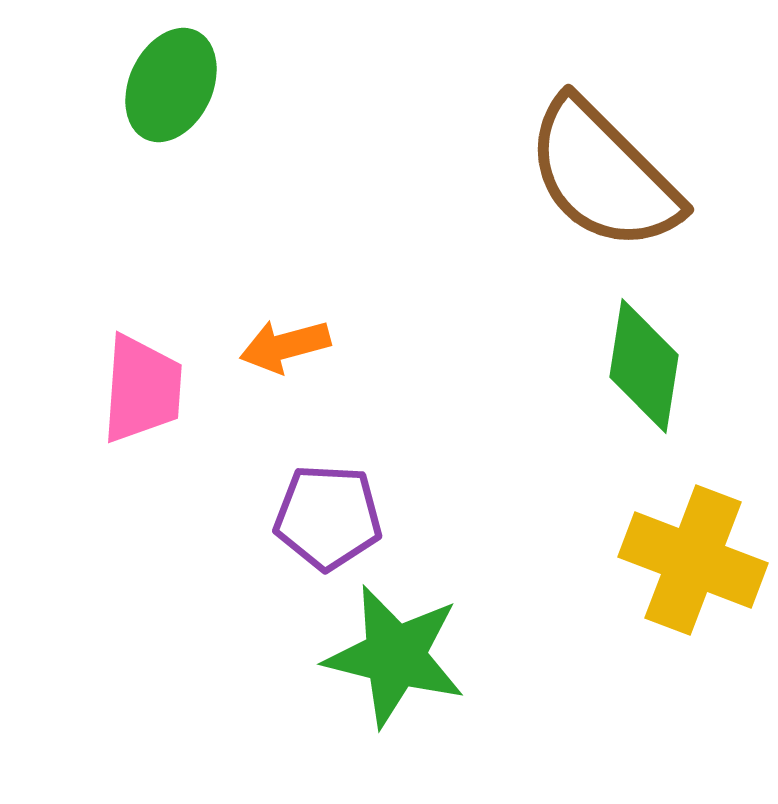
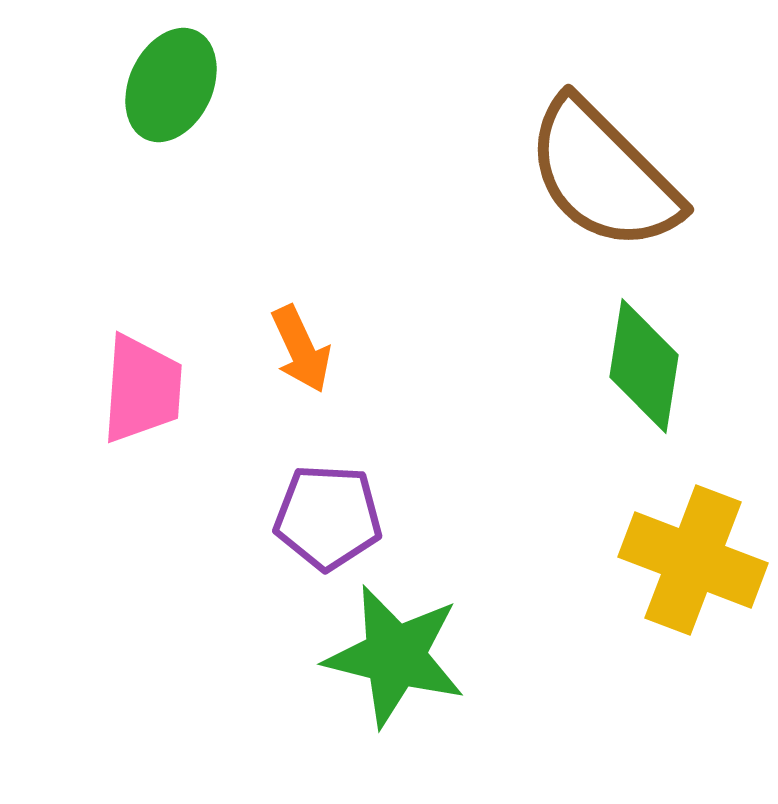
orange arrow: moved 16 px right, 3 px down; rotated 100 degrees counterclockwise
